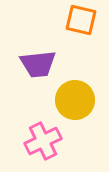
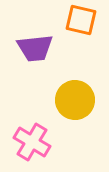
purple trapezoid: moved 3 px left, 16 px up
pink cross: moved 11 px left, 1 px down; rotated 33 degrees counterclockwise
